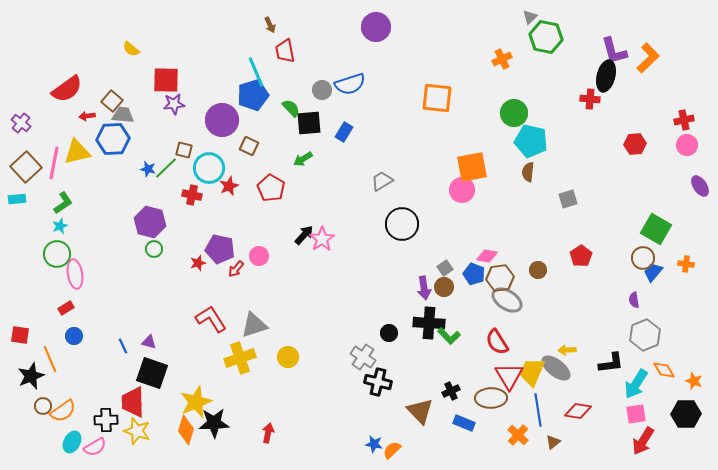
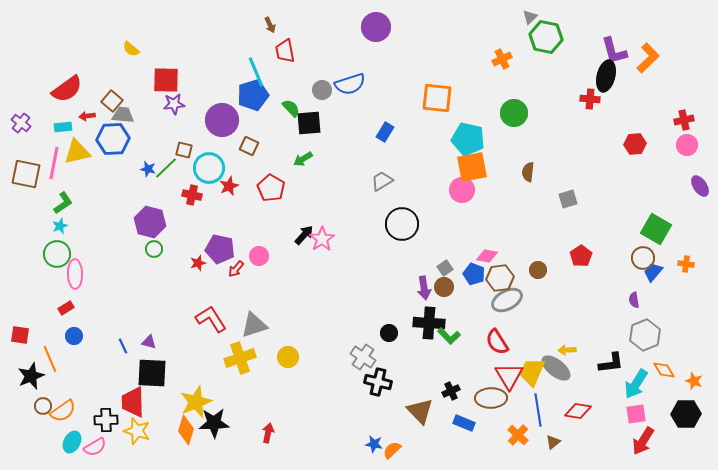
blue rectangle at (344, 132): moved 41 px right
cyan pentagon at (531, 141): moved 63 px left, 2 px up
brown square at (26, 167): moved 7 px down; rotated 36 degrees counterclockwise
cyan rectangle at (17, 199): moved 46 px right, 72 px up
pink ellipse at (75, 274): rotated 8 degrees clockwise
gray ellipse at (507, 300): rotated 60 degrees counterclockwise
black square at (152, 373): rotated 16 degrees counterclockwise
